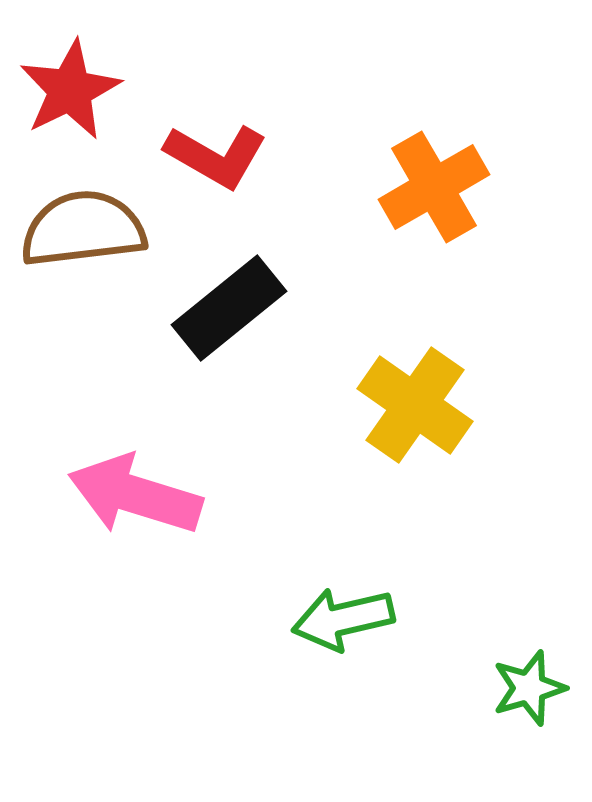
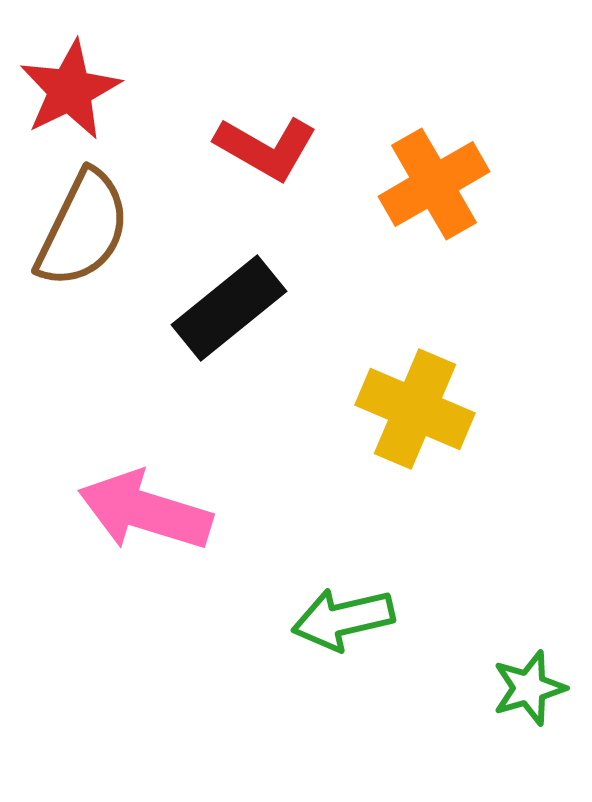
red L-shape: moved 50 px right, 8 px up
orange cross: moved 3 px up
brown semicircle: rotated 123 degrees clockwise
yellow cross: moved 4 px down; rotated 12 degrees counterclockwise
pink arrow: moved 10 px right, 16 px down
